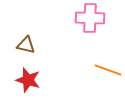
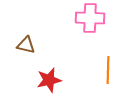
orange line: rotated 72 degrees clockwise
red star: moved 21 px right; rotated 30 degrees counterclockwise
